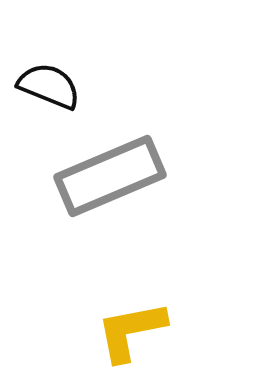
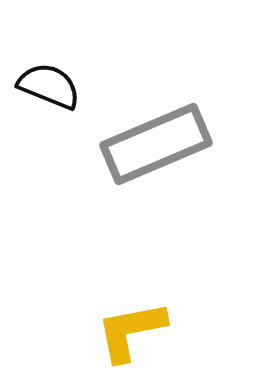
gray rectangle: moved 46 px right, 32 px up
